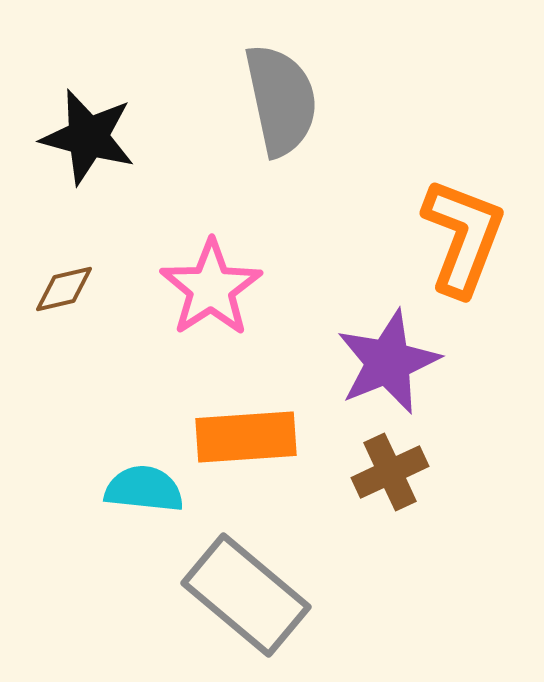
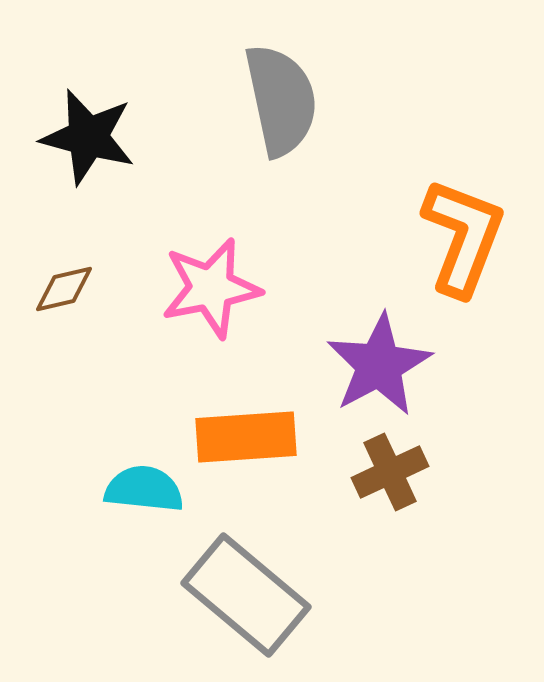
pink star: rotated 22 degrees clockwise
purple star: moved 9 px left, 3 px down; rotated 6 degrees counterclockwise
